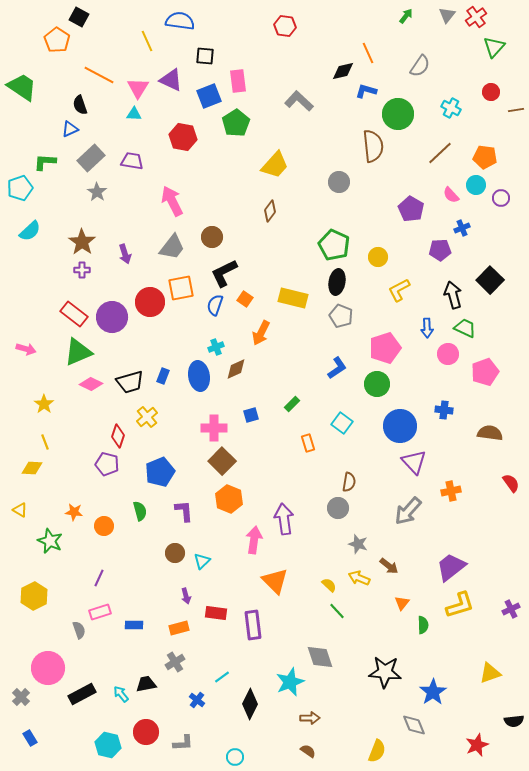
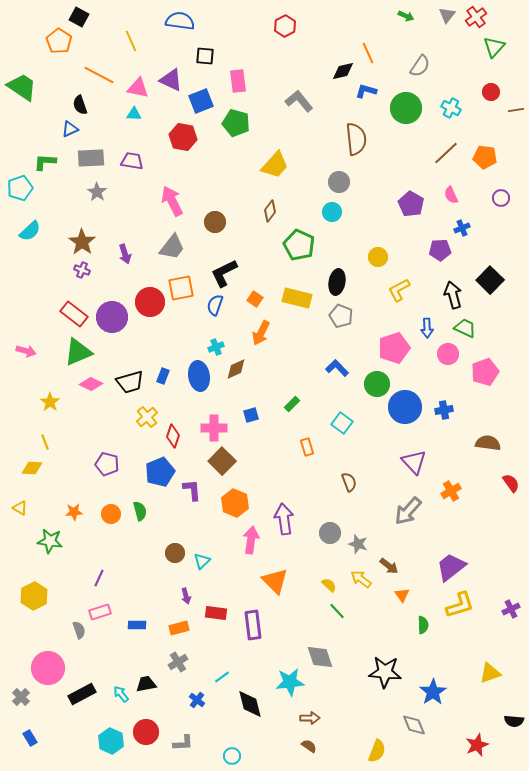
green arrow at (406, 16): rotated 77 degrees clockwise
red hexagon at (285, 26): rotated 25 degrees clockwise
orange pentagon at (57, 40): moved 2 px right, 1 px down
yellow line at (147, 41): moved 16 px left
pink triangle at (138, 88): rotated 50 degrees counterclockwise
blue square at (209, 96): moved 8 px left, 5 px down
gray L-shape at (299, 101): rotated 8 degrees clockwise
green circle at (398, 114): moved 8 px right, 6 px up
green pentagon at (236, 123): rotated 24 degrees counterclockwise
brown semicircle at (373, 146): moved 17 px left, 7 px up
brown line at (440, 153): moved 6 px right
gray rectangle at (91, 158): rotated 40 degrees clockwise
cyan circle at (476, 185): moved 144 px left, 27 px down
pink semicircle at (451, 195): rotated 18 degrees clockwise
purple pentagon at (411, 209): moved 5 px up
brown circle at (212, 237): moved 3 px right, 15 px up
green pentagon at (334, 245): moved 35 px left
purple cross at (82, 270): rotated 21 degrees clockwise
yellow rectangle at (293, 298): moved 4 px right
orange square at (245, 299): moved 10 px right
pink pentagon at (385, 348): moved 9 px right
pink arrow at (26, 349): moved 2 px down
blue L-shape at (337, 368): rotated 100 degrees counterclockwise
yellow star at (44, 404): moved 6 px right, 2 px up
blue cross at (444, 410): rotated 18 degrees counterclockwise
blue circle at (400, 426): moved 5 px right, 19 px up
brown semicircle at (490, 433): moved 2 px left, 10 px down
red diamond at (118, 436): moved 55 px right
orange rectangle at (308, 443): moved 1 px left, 4 px down
brown semicircle at (349, 482): rotated 30 degrees counterclockwise
orange cross at (451, 491): rotated 18 degrees counterclockwise
orange hexagon at (229, 499): moved 6 px right, 4 px down
gray circle at (338, 508): moved 8 px left, 25 px down
yellow triangle at (20, 510): moved 2 px up
purple L-shape at (184, 511): moved 8 px right, 21 px up
orange star at (74, 512): rotated 12 degrees counterclockwise
orange circle at (104, 526): moved 7 px right, 12 px up
pink arrow at (254, 540): moved 3 px left
green star at (50, 541): rotated 15 degrees counterclockwise
yellow arrow at (359, 578): moved 2 px right, 1 px down; rotated 15 degrees clockwise
orange triangle at (402, 603): moved 8 px up; rotated 14 degrees counterclockwise
blue rectangle at (134, 625): moved 3 px right
gray cross at (175, 662): moved 3 px right
cyan star at (290, 682): rotated 16 degrees clockwise
black diamond at (250, 704): rotated 40 degrees counterclockwise
black semicircle at (514, 721): rotated 12 degrees clockwise
cyan hexagon at (108, 745): moved 3 px right, 4 px up; rotated 10 degrees clockwise
brown semicircle at (308, 751): moved 1 px right, 5 px up
cyan circle at (235, 757): moved 3 px left, 1 px up
